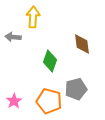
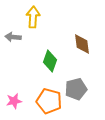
pink star: rotated 21 degrees clockwise
